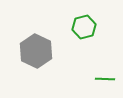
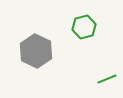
green line: moved 2 px right; rotated 24 degrees counterclockwise
